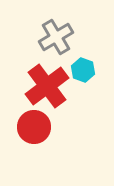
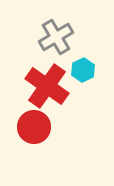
cyan hexagon: rotated 15 degrees clockwise
red cross: rotated 18 degrees counterclockwise
